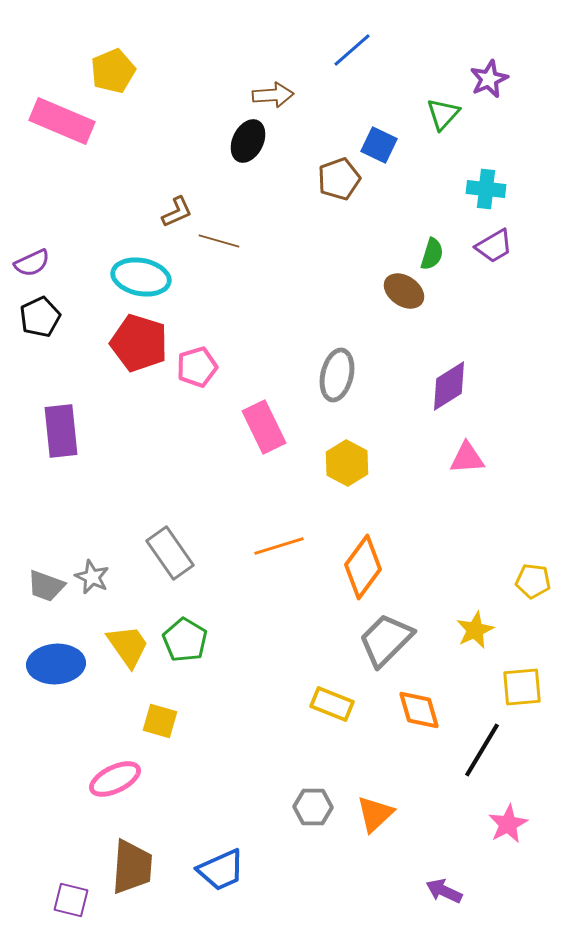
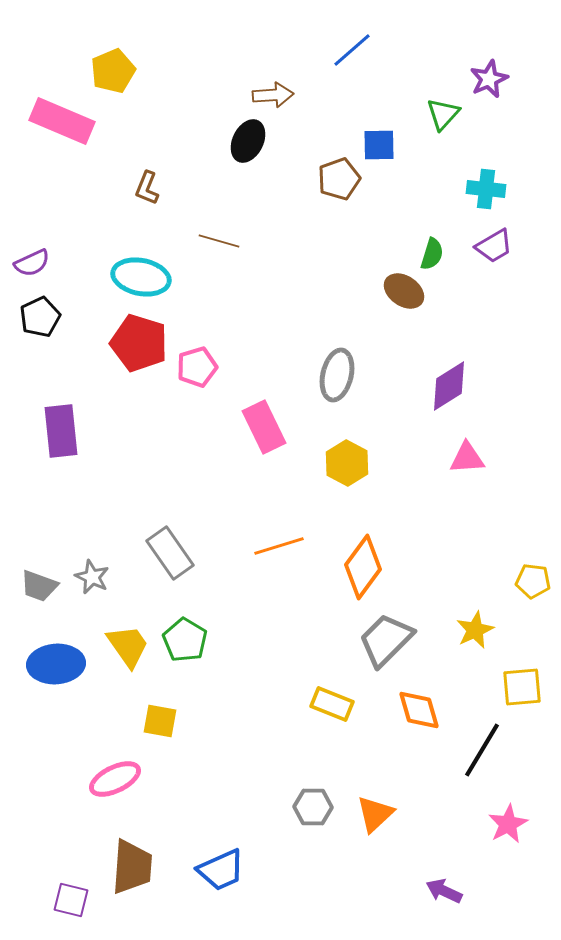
blue square at (379, 145): rotated 27 degrees counterclockwise
brown L-shape at (177, 212): moved 30 px left, 24 px up; rotated 136 degrees clockwise
gray trapezoid at (46, 586): moved 7 px left
yellow square at (160, 721): rotated 6 degrees counterclockwise
